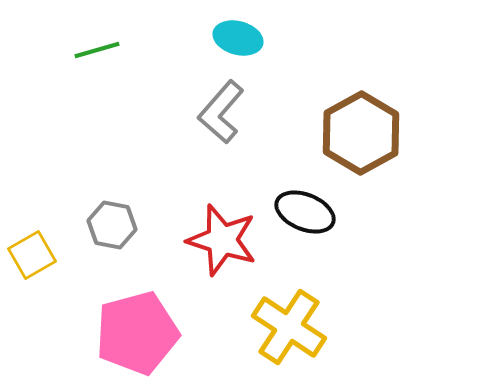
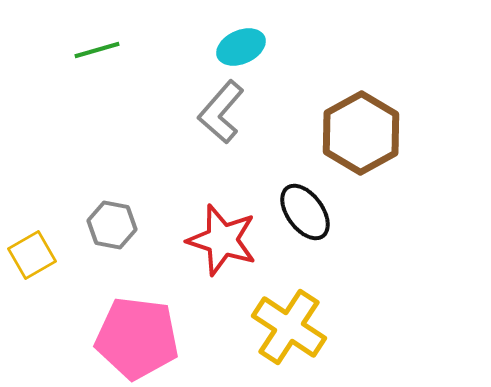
cyan ellipse: moved 3 px right, 9 px down; rotated 39 degrees counterclockwise
black ellipse: rotated 32 degrees clockwise
pink pentagon: moved 5 px down; rotated 22 degrees clockwise
